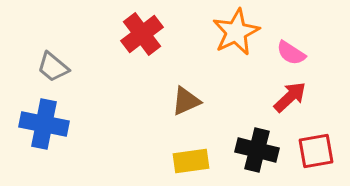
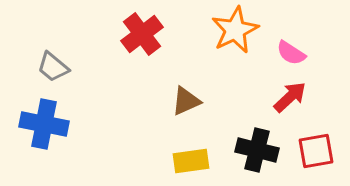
orange star: moved 1 px left, 2 px up
